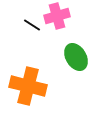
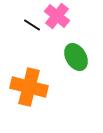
pink cross: rotated 35 degrees counterclockwise
orange cross: moved 1 px right, 1 px down
